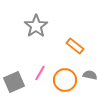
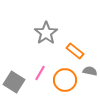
gray star: moved 10 px right, 7 px down
orange rectangle: moved 5 px down
gray semicircle: moved 4 px up
gray square: rotated 35 degrees counterclockwise
